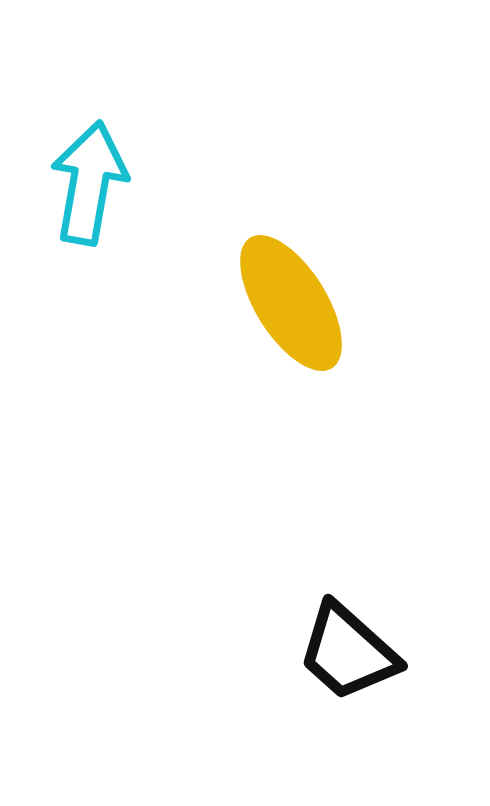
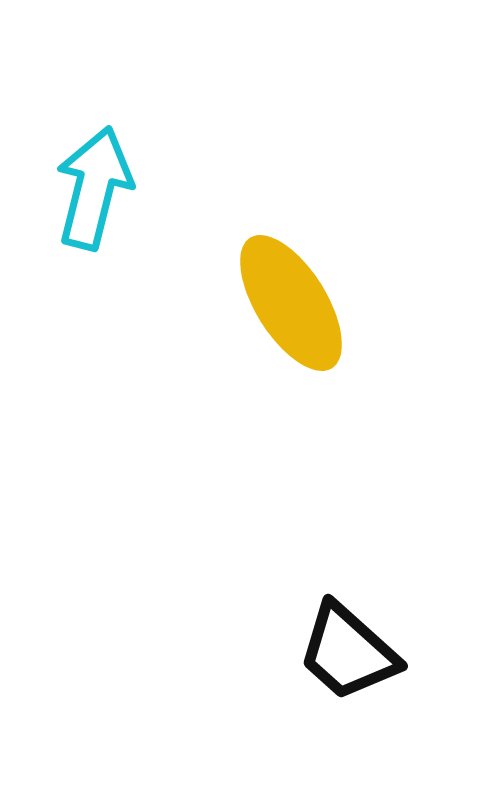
cyan arrow: moved 5 px right, 5 px down; rotated 4 degrees clockwise
